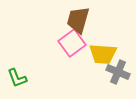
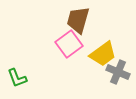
pink square: moved 3 px left, 1 px down
yellow trapezoid: rotated 40 degrees counterclockwise
